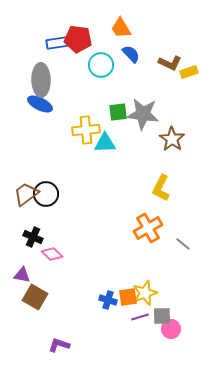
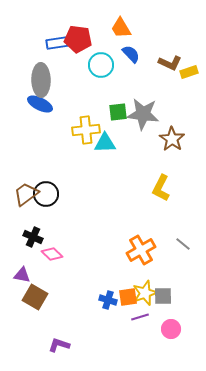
orange cross: moved 7 px left, 22 px down
gray square: moved 1 px right, 20 px up
